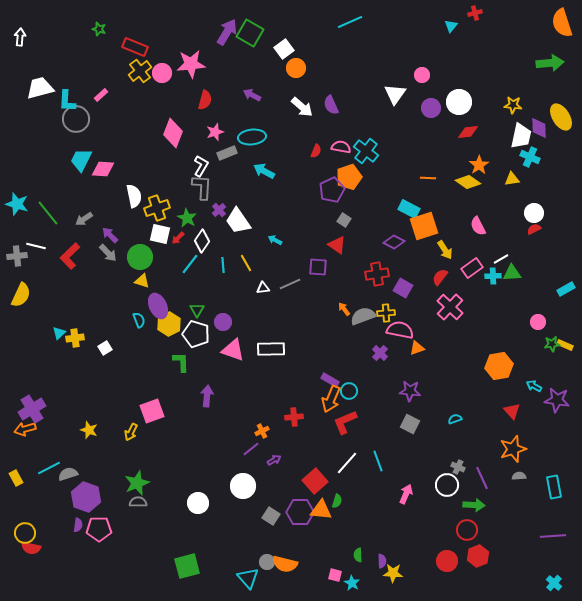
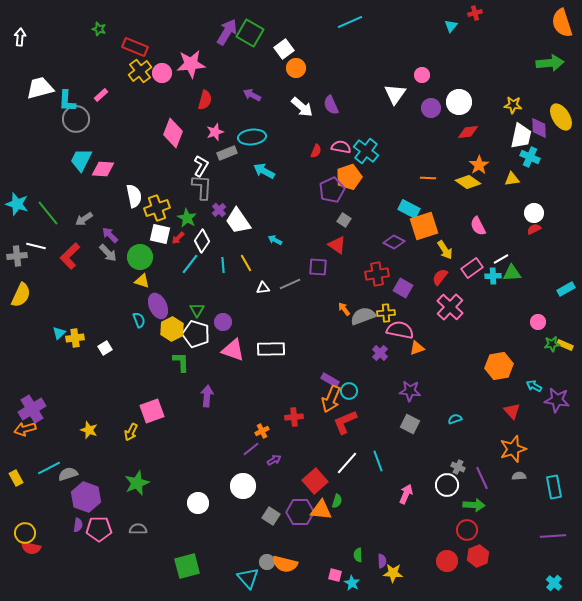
yellow hexagon at (169, 324): moved 3 px right, 5 px down
gray semicircle at (138, 502): moved 27 px down
